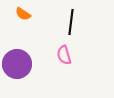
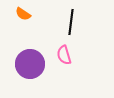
purple circle: moved 13 px right
